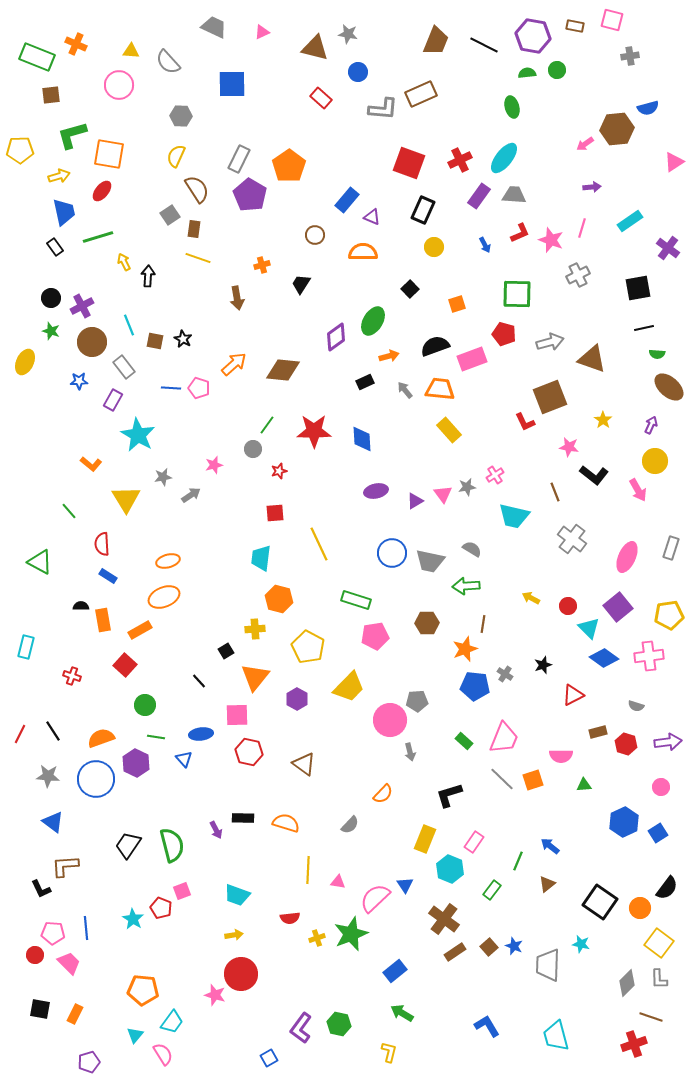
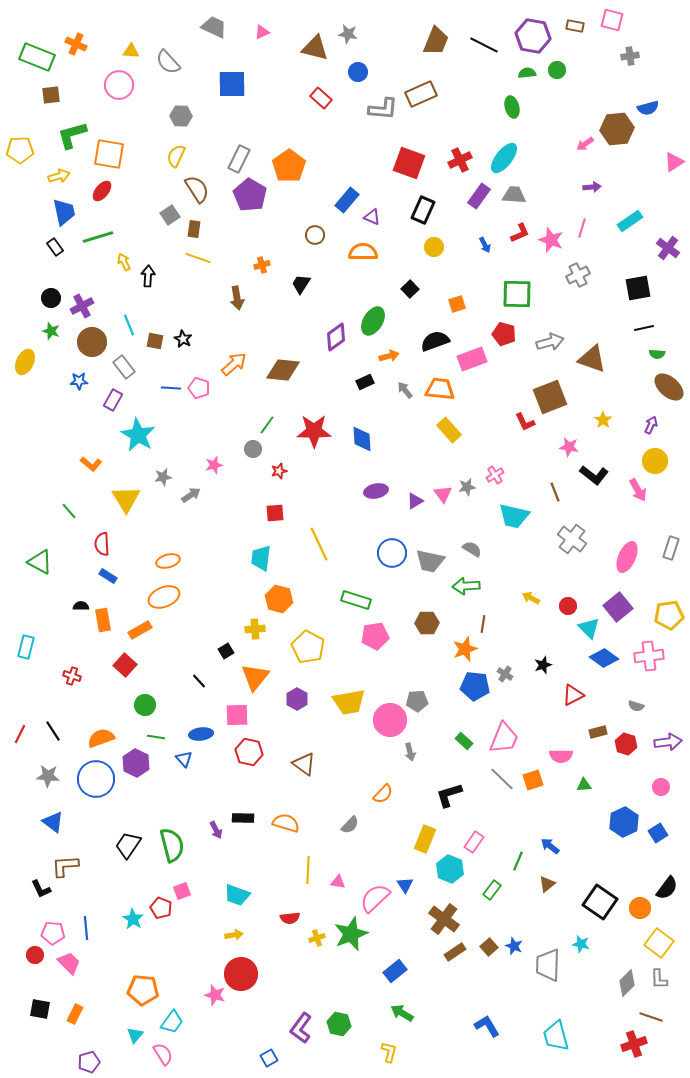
black semicircle at (435, 346): moved 5 px up
yellow trapezoid at (349, 687): moved 15 px down; rotated 36 degrees clockwise
